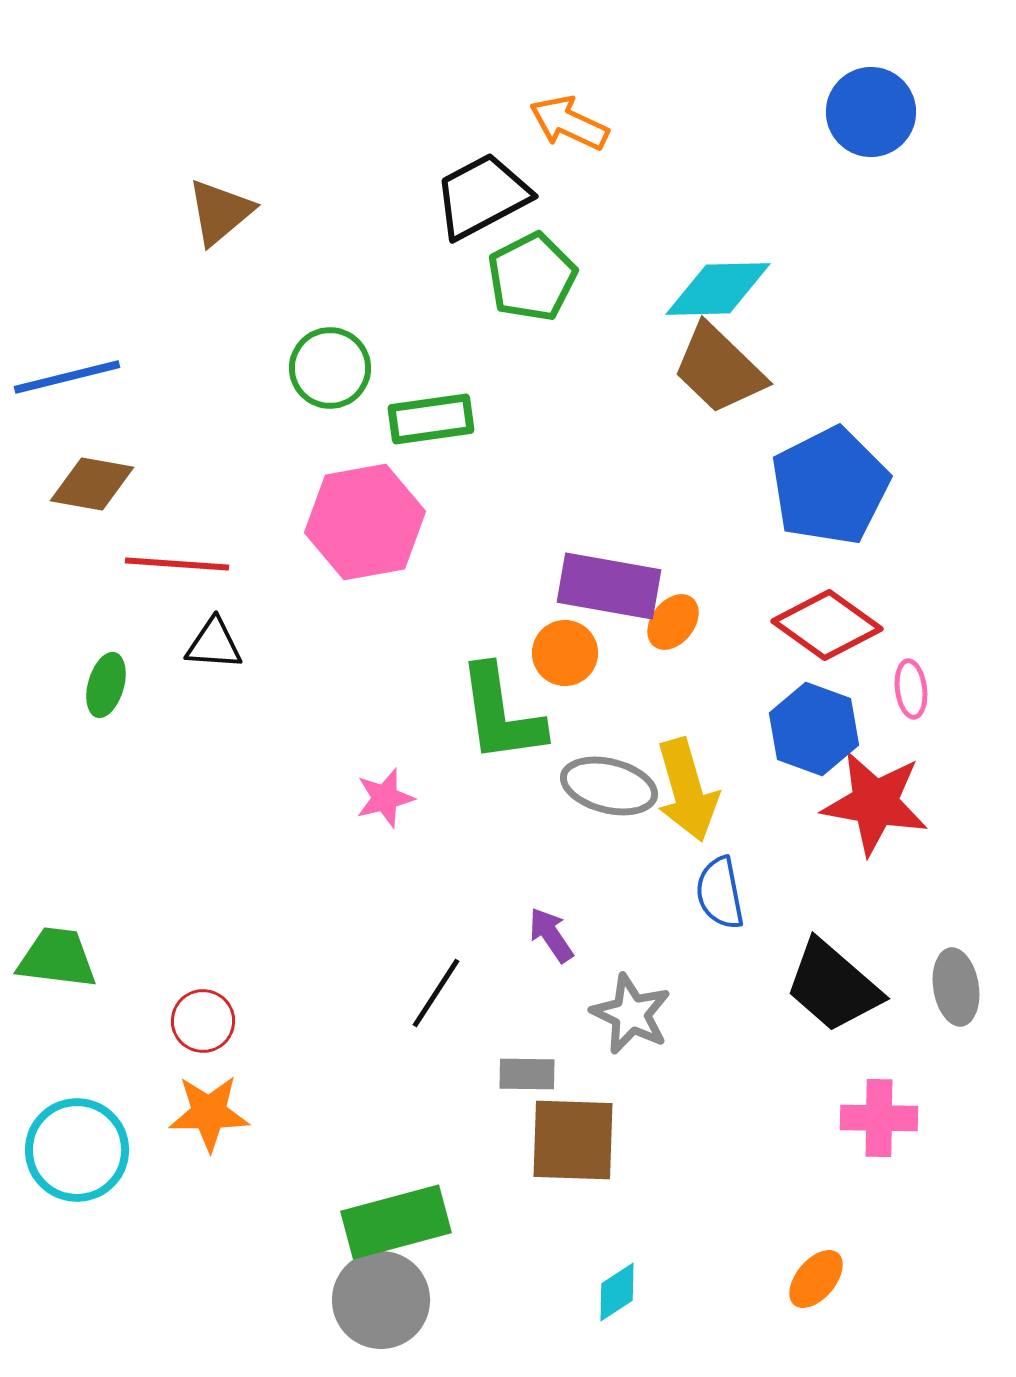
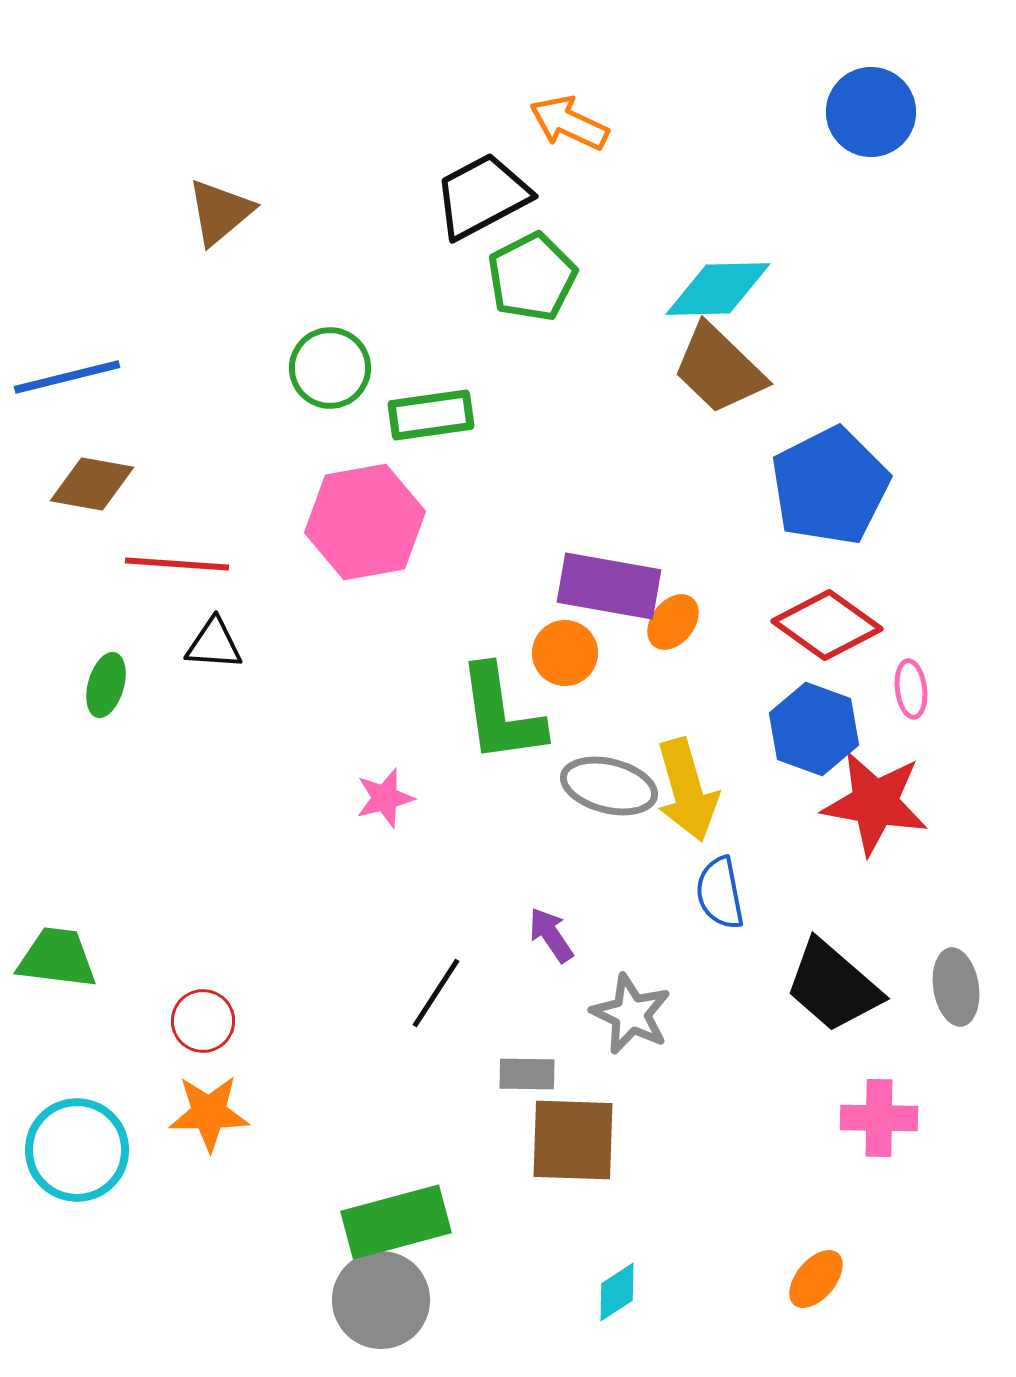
green rectangle at (431, 419): moved 4 px up
